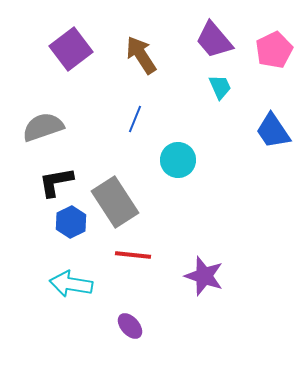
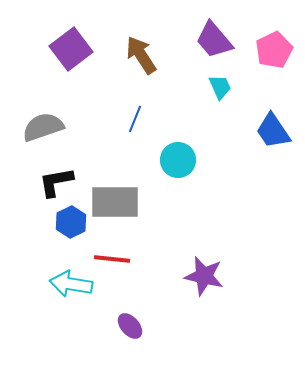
gray rectangle: rotated 57 degrees counterclockwise
red line: moved 21 px left, 4 px down
purple star: rotated 6 degrees counterclockwise
